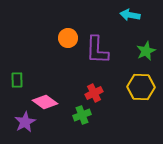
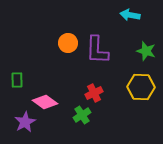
orange circle: moved 5 px down
green star: rotated 30 degrees counterclockwise
green cross: rotated 12 degrees counterclockwise
